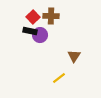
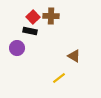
purple circle: moved 23 px left, 13 px down
brown triangle: rotated 32 degrees counterclockwise
